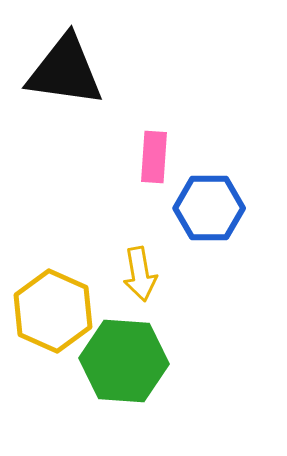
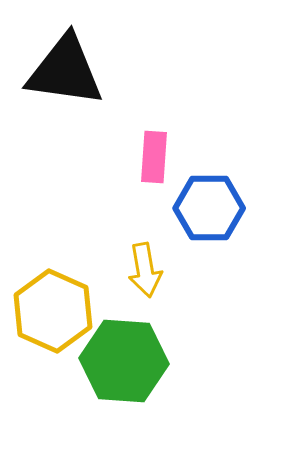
yellow arrow: moved 5 px right, 4 px up
